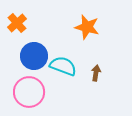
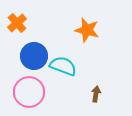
orange star: moved 3 px down
brown arrow: moved 21 px down
